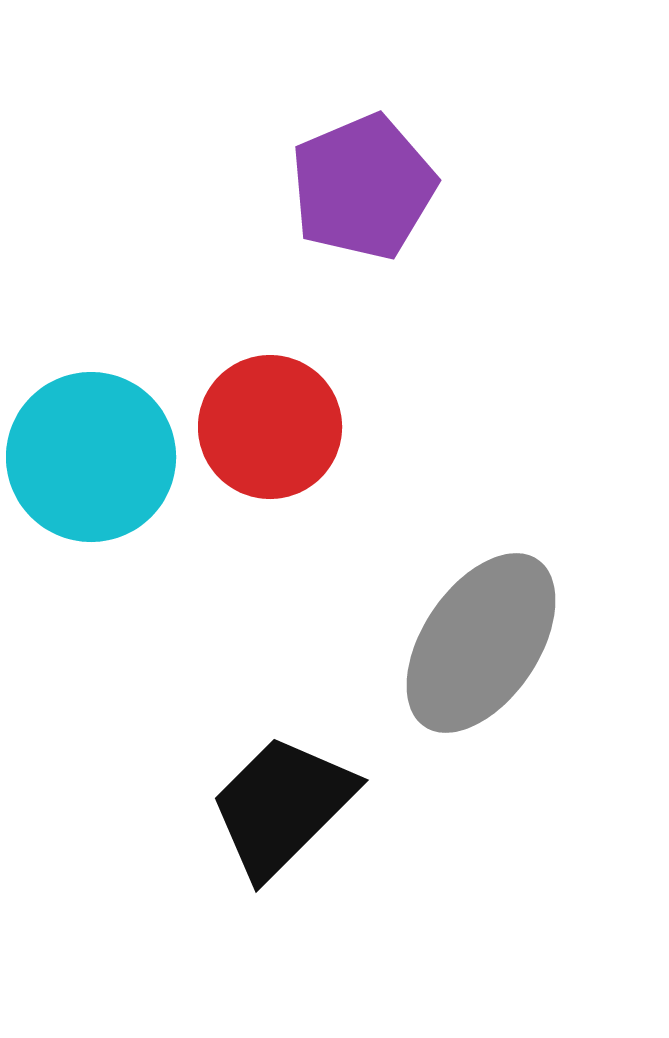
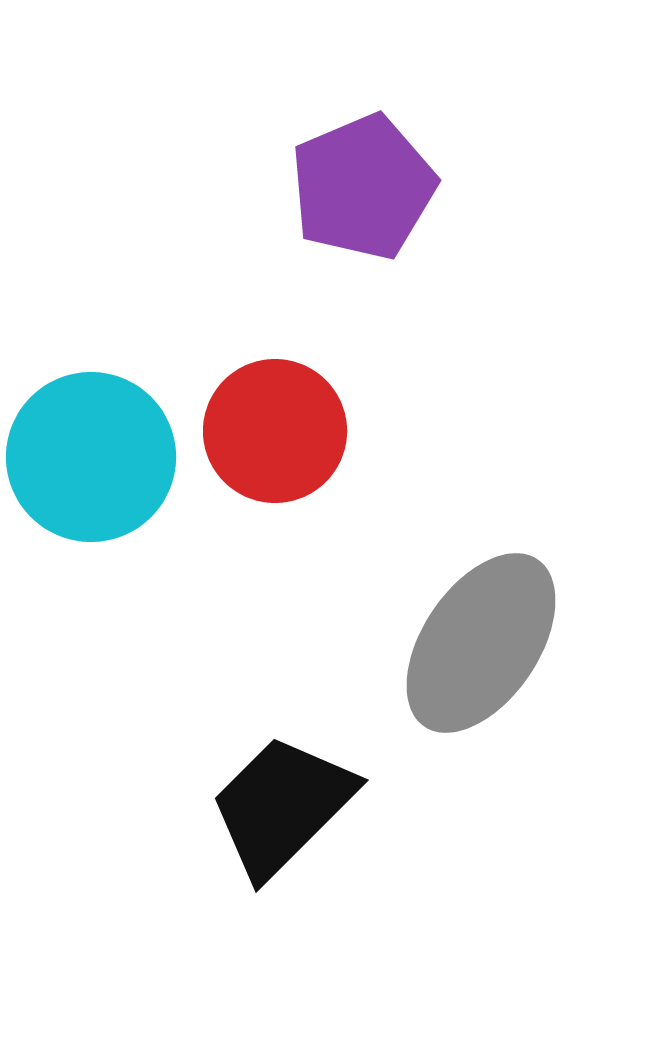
red circle: moved 5 px right, 4 px down
